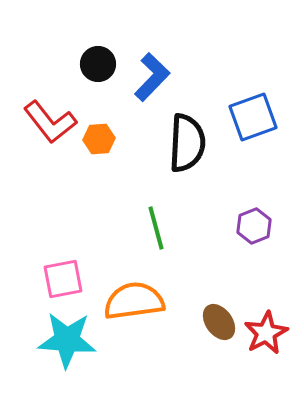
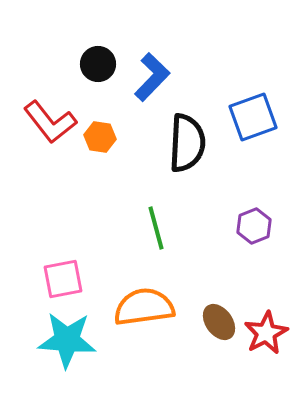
orange hexagon: moved 1 px right, 2 px up; rotated 12 degrees clockwise
orange semicircle: moved 10 px right, 6 px down
